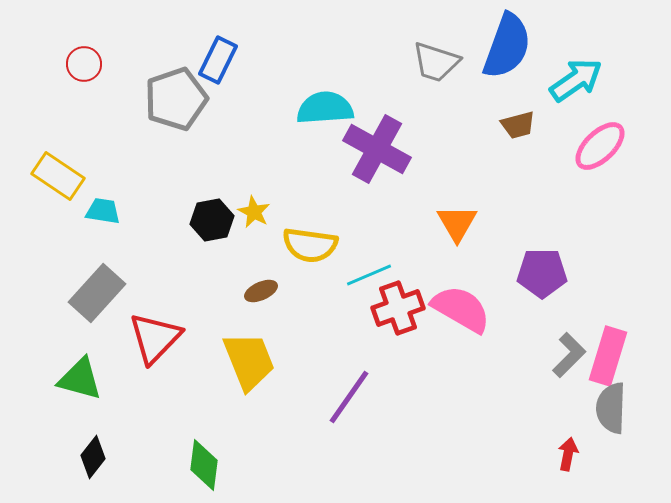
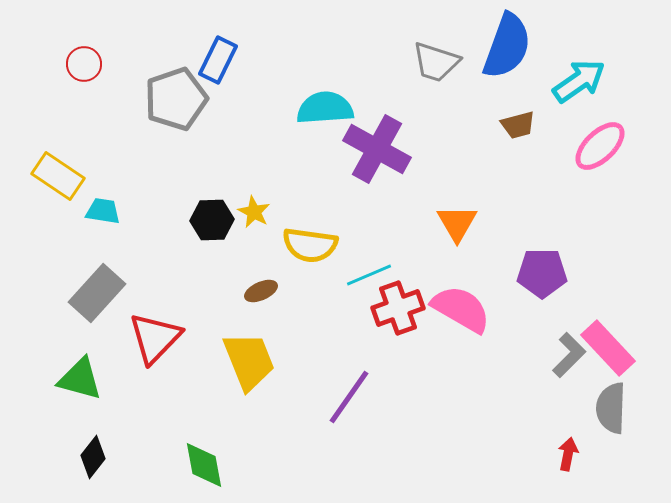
cyan arrow: moved 3 px right, 1 px down
black hexagon: rotated 9 degrees clockwise
pink rectangle: moved 8 px up; rotated 60 degrees counterclockwise
green diamond: rotated 18 degrees counterclockwise
